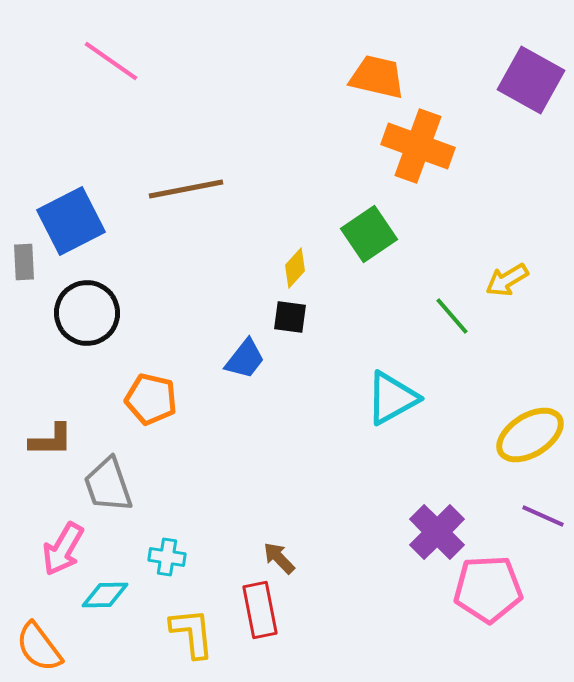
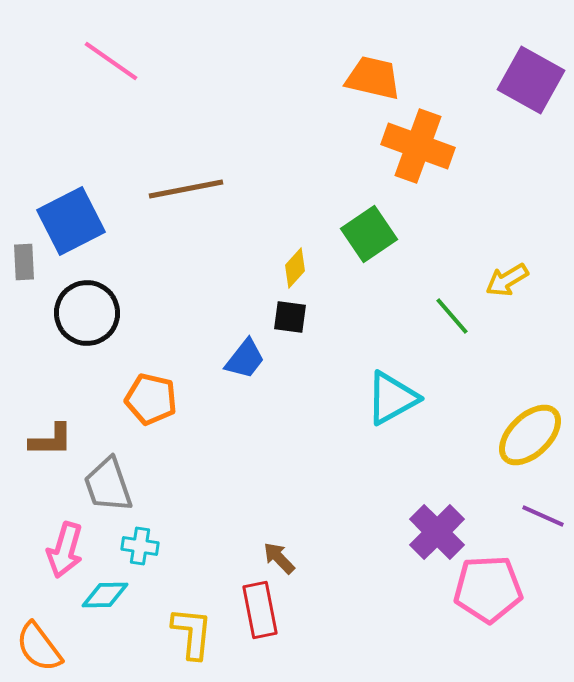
orange trapezoid: moved 4 px left, 1 px down
yellow ellipse: rotated 12 degrees counterclockwise
pink arrow: moved 2 px right, 1 px down; rotated 14 degrees counterclockwise
cyan cross: moved 27 px left, 11 px up
yellow L-shape: rotated 12 degrees clockwise
